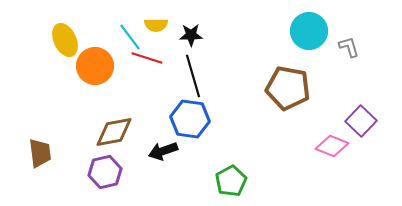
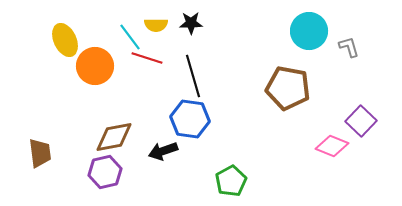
black star: moved 12 px up
brown diamond: moved 5 px down
